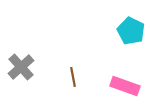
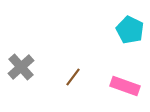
cyan pentagon: moved 1 px left, 1 px up
brown line: rotated 48 degrees clockwise
